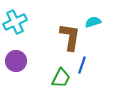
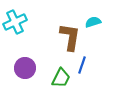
purple circle: moved 9 px right, 7 px down
